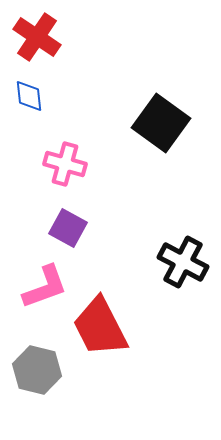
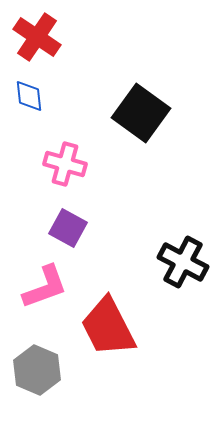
black square: moved 20 px left, 10 px up
red trapezoid: moved 8 px right
gray hexagon: rotated 9 degrees clockwise
